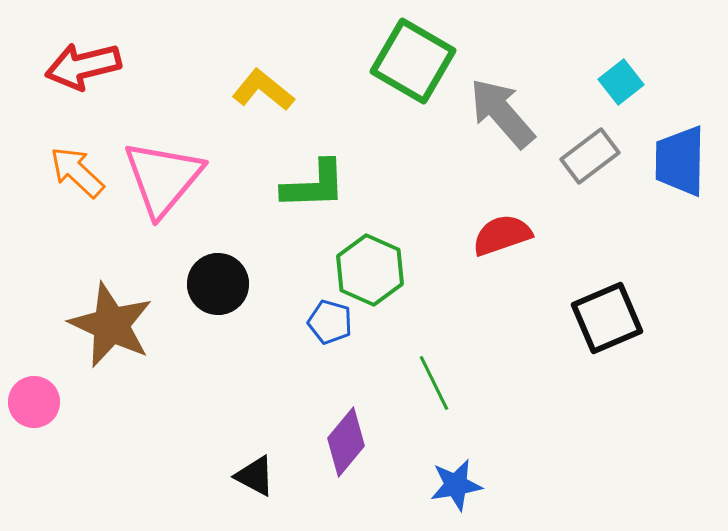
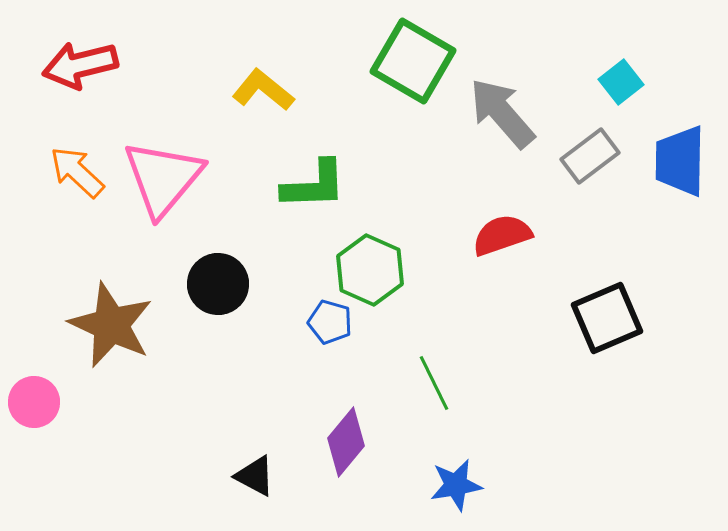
red arrow: moved 3 px left, 1 px up
